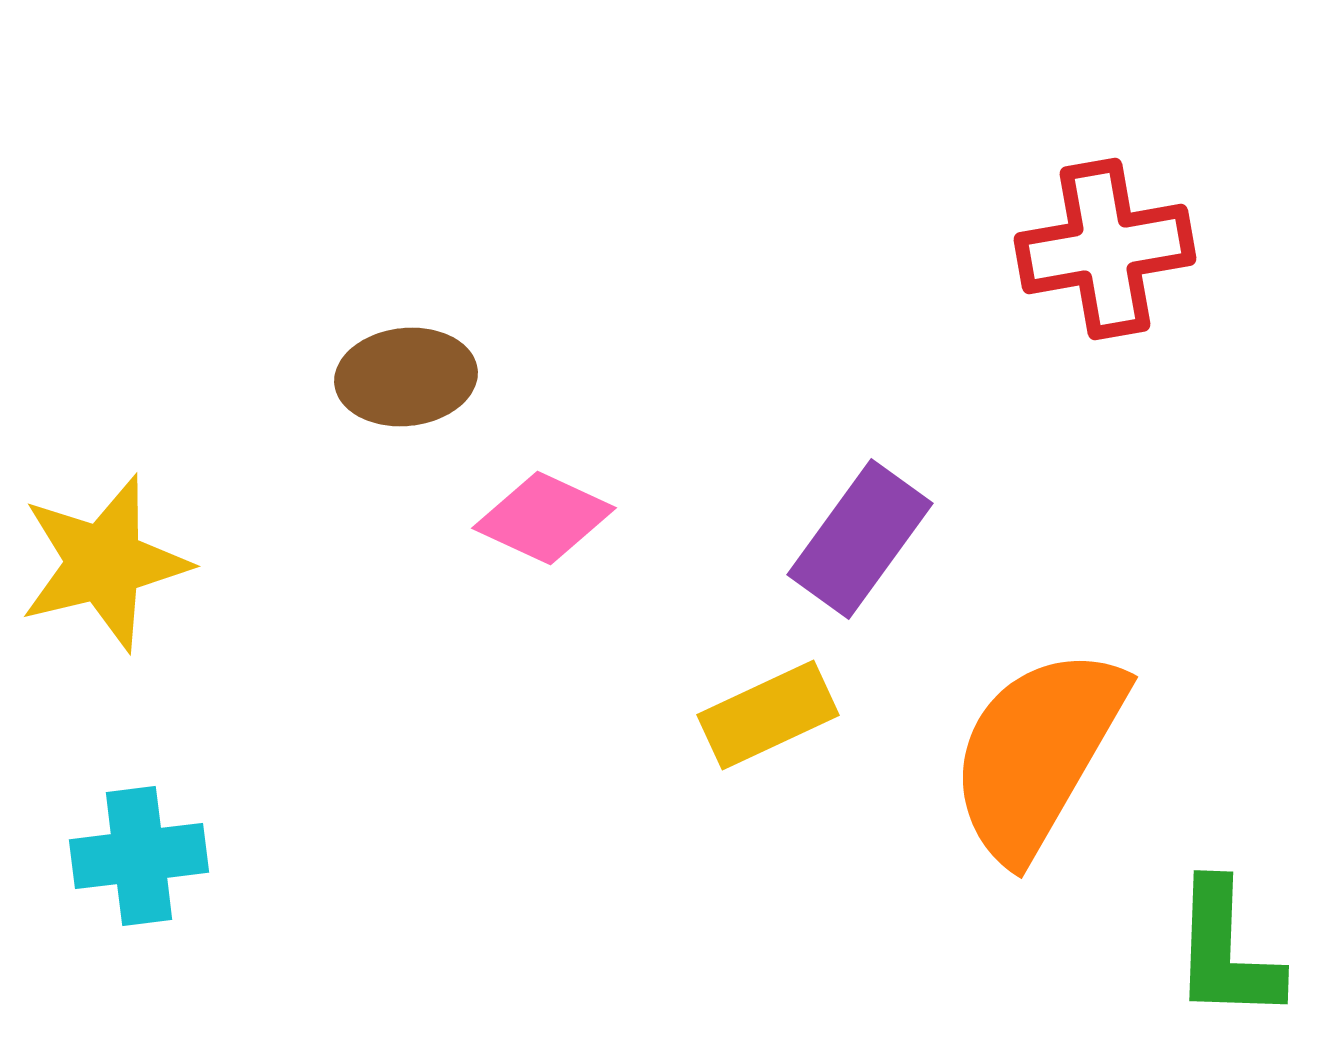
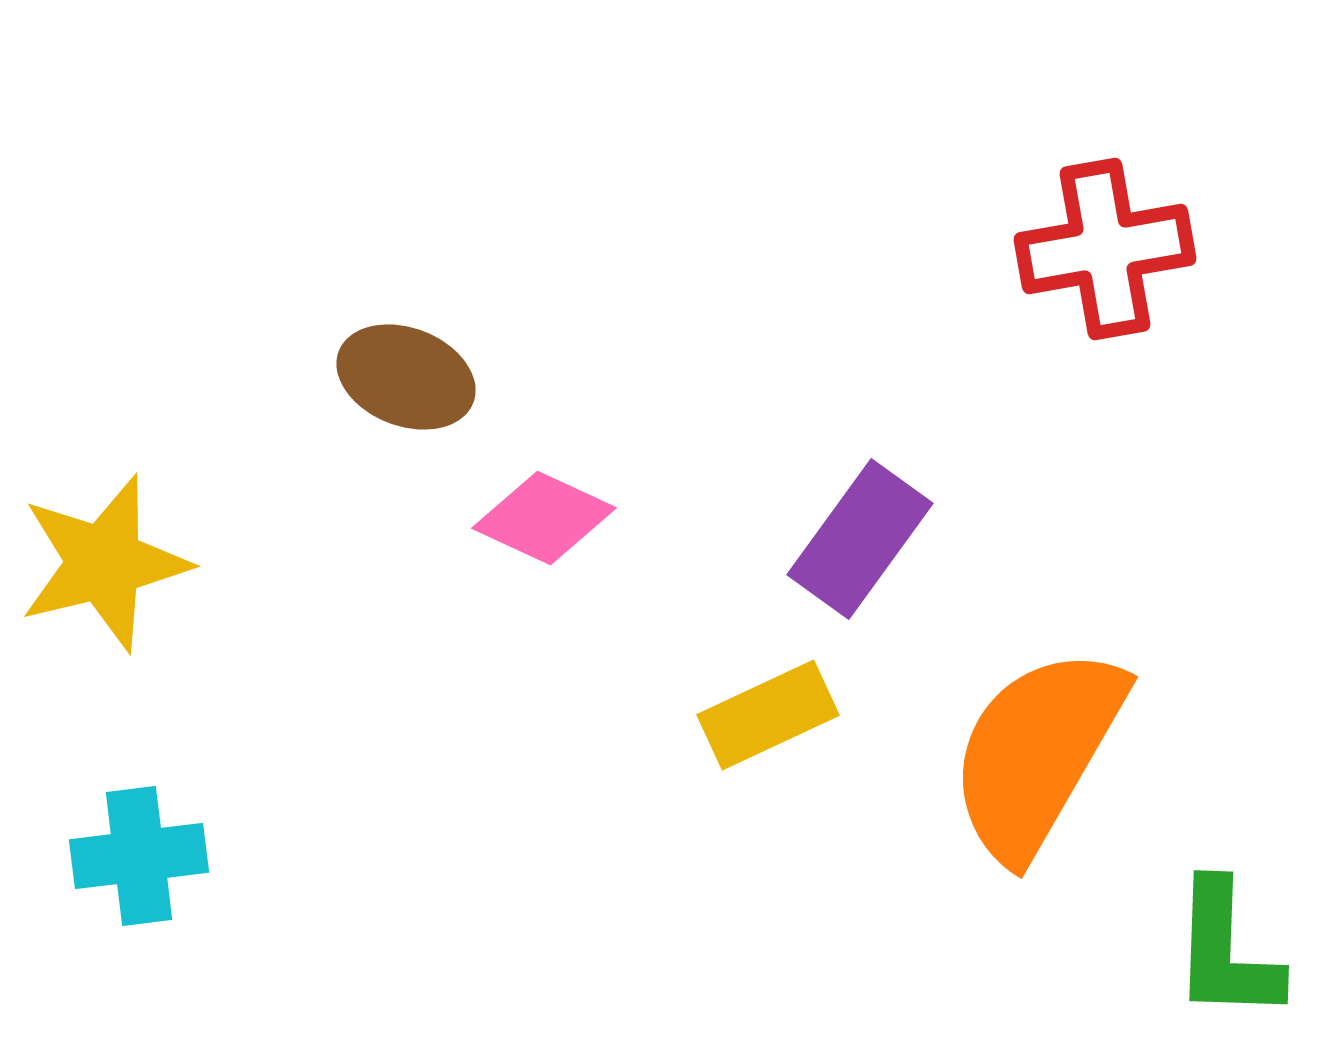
brown ellipse: rotated 27 degrees clockwise
